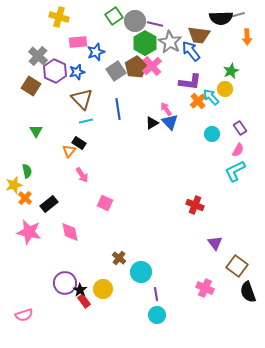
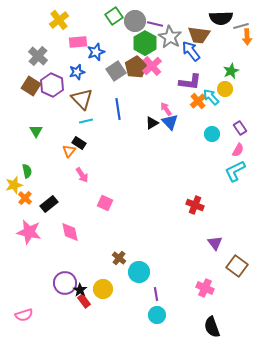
gray line at (237, 15): moved 4 px right, 11 px down
yellow cross at (59, 17): moved 3 px down; rotated 36 degrees clockwise
gray star at (170, 42): moved 5 px up
purple hexagon at (55, 71): moved 3 px left, 14 px down
cyan circle at (141, 272): moved 2 px left
black semicircle at (248, 292): moved 36 px left, 35 px down
